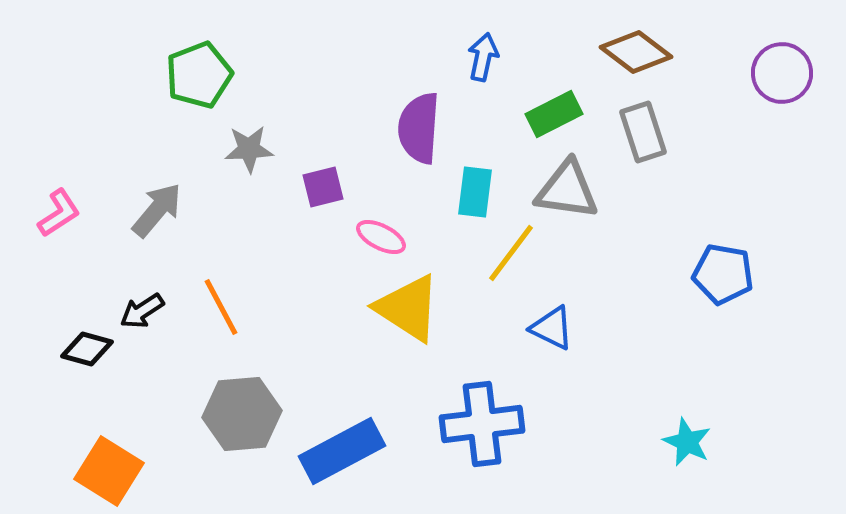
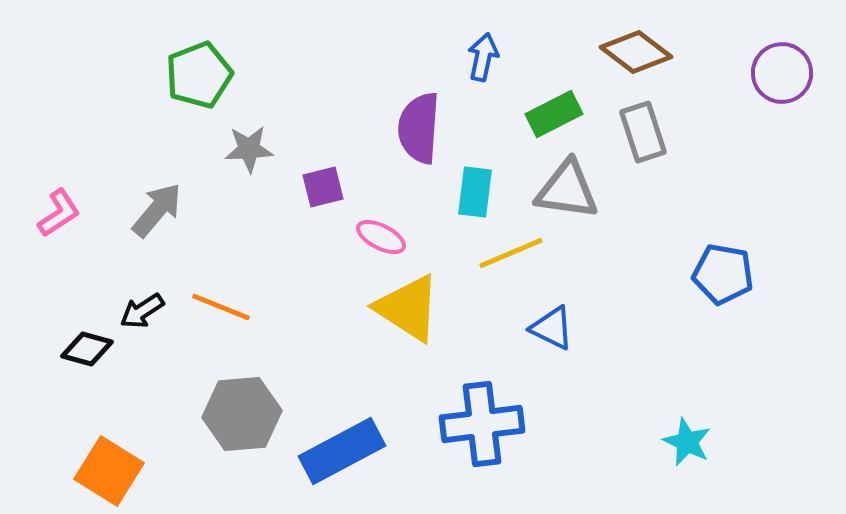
yellow line: rotated 30 degrees clockwise
orange line: rotated 40 degrees counterclockwise
